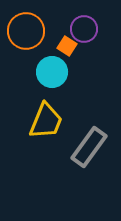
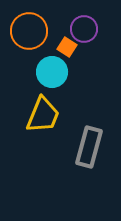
orange circle: moved 3 px right
orange square: moved 1 px down
yellow trapezoid: moved 3 px left, 6 px up
gray rectangle: rotated 21 degrees counterclockwise
